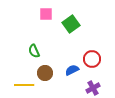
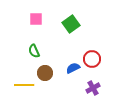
pink square: moved 10 px left, 5 px down
blue semicircle: moved 1 px right, 2 px up
